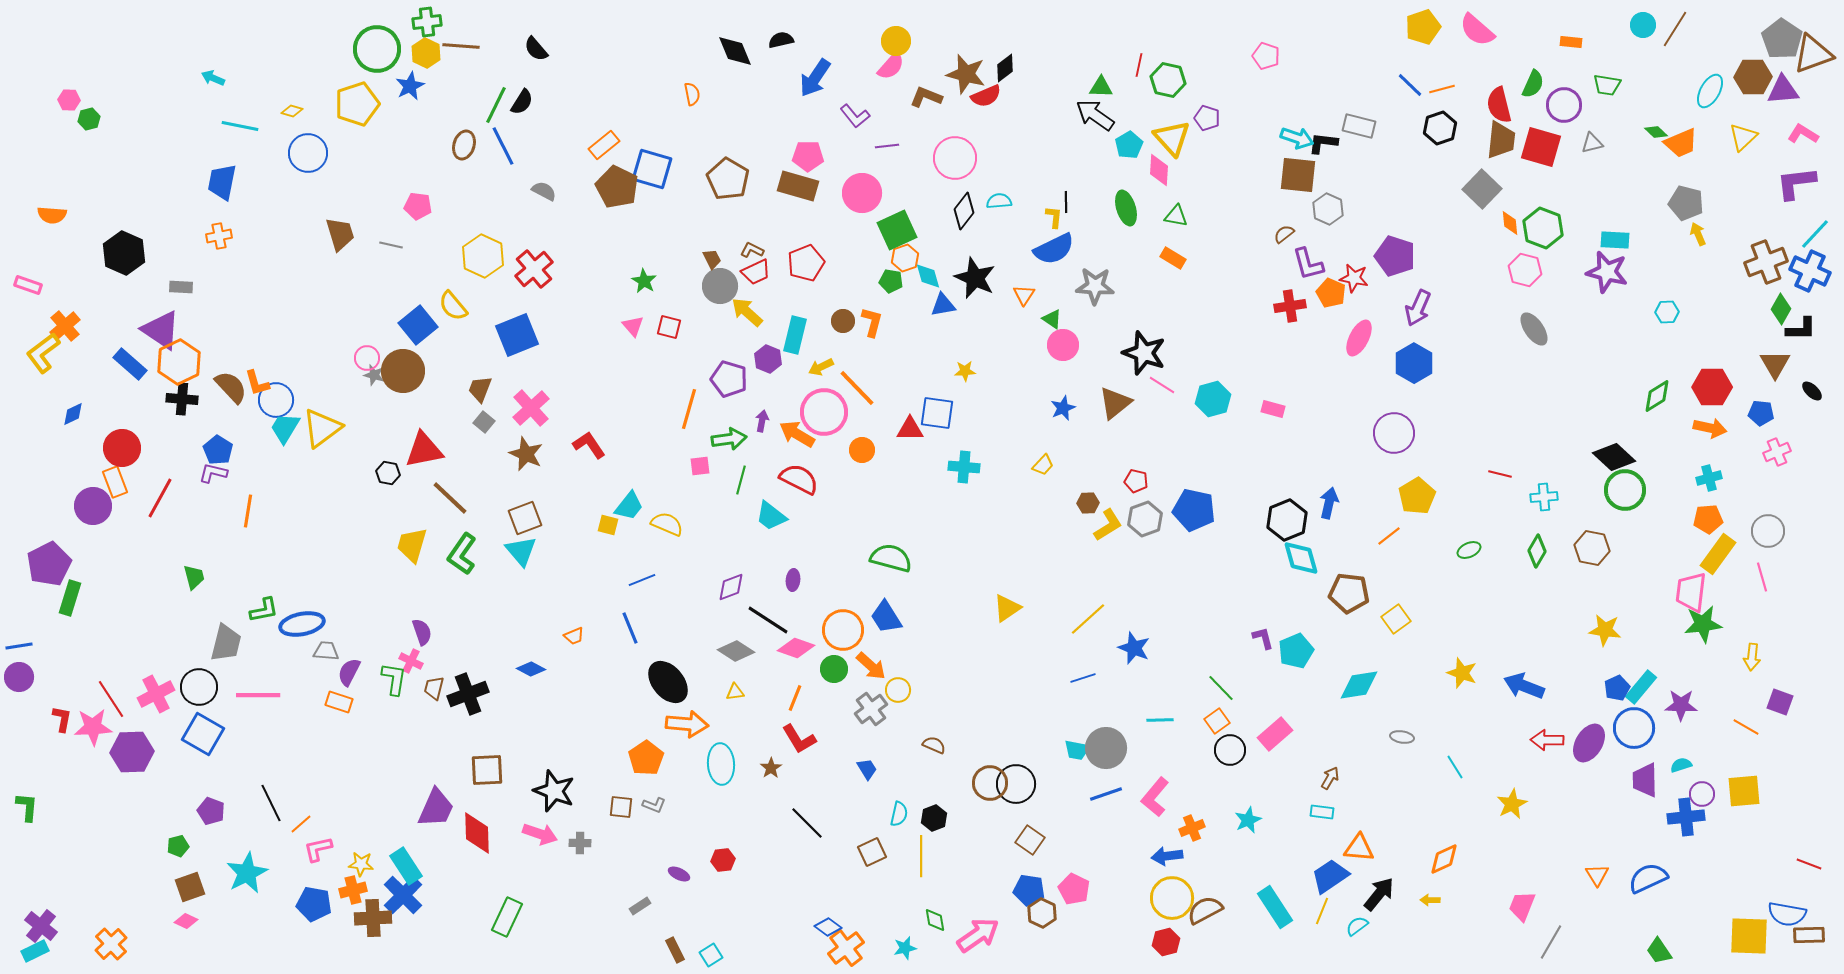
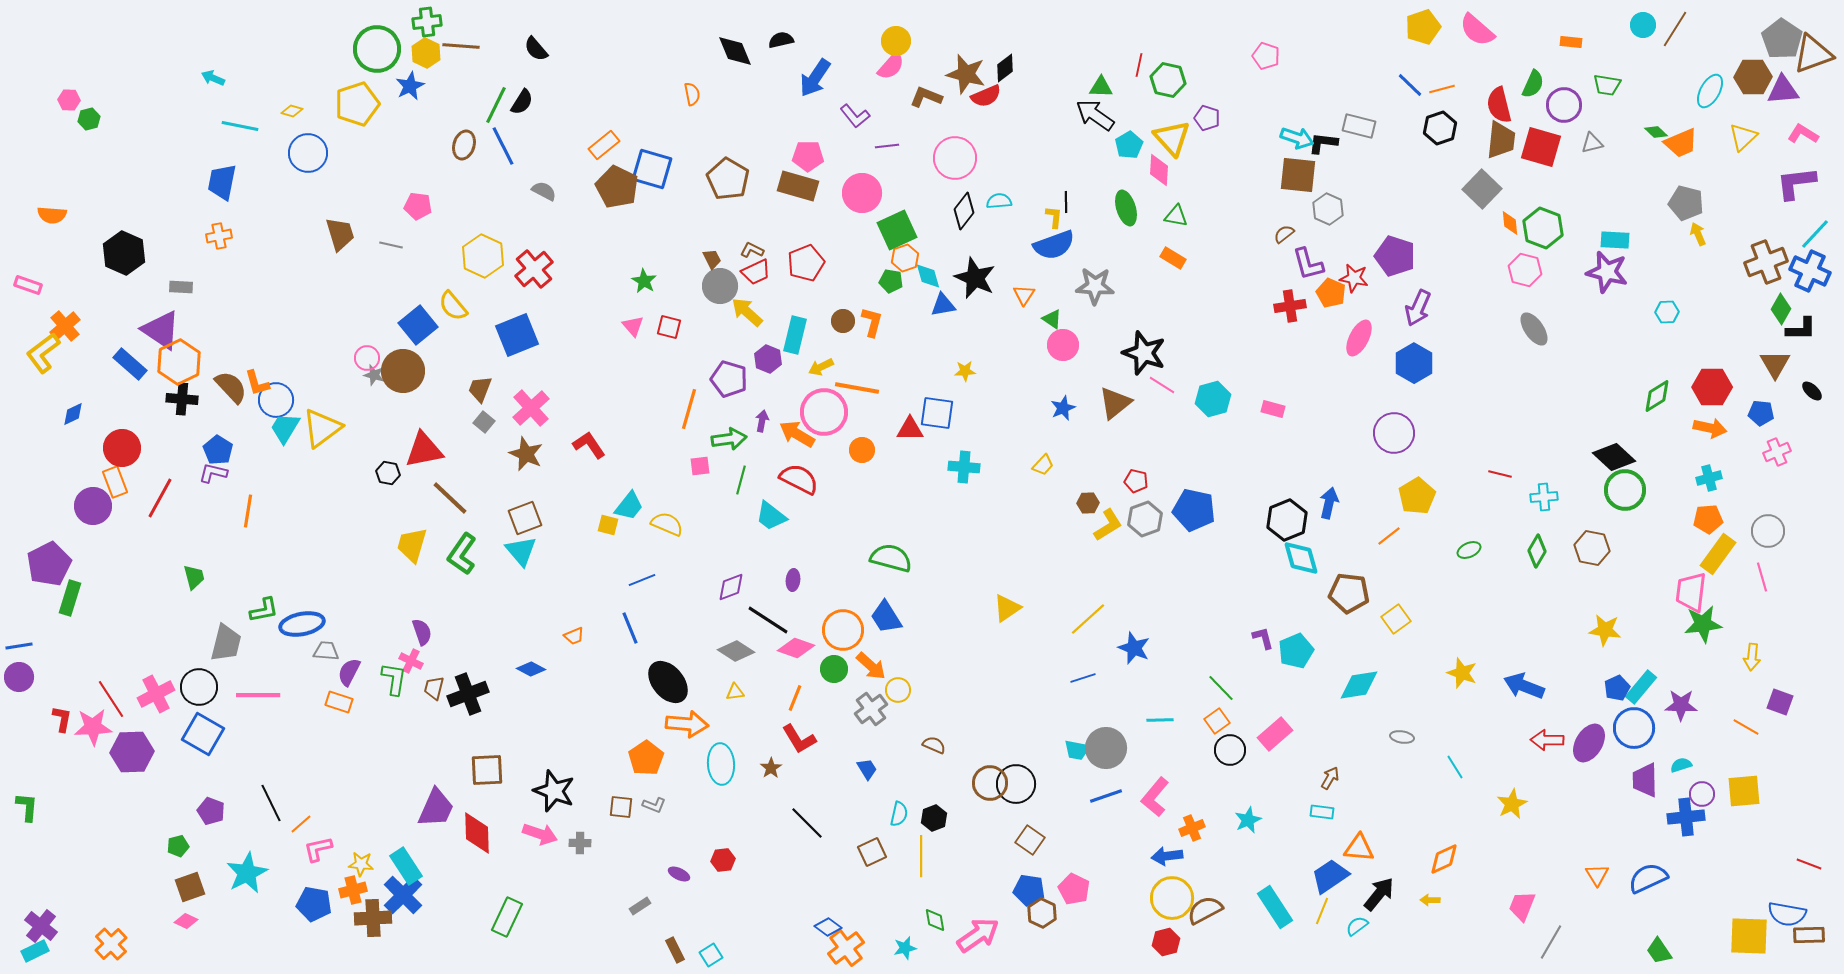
blue semicircle at (1054, 249): moved 4 px up; rotated 6 degrees clockwise
orange line at (857, 388): rotated 36 degrees counterclockwise
blue line at (1106, 794): moved 2 px down
